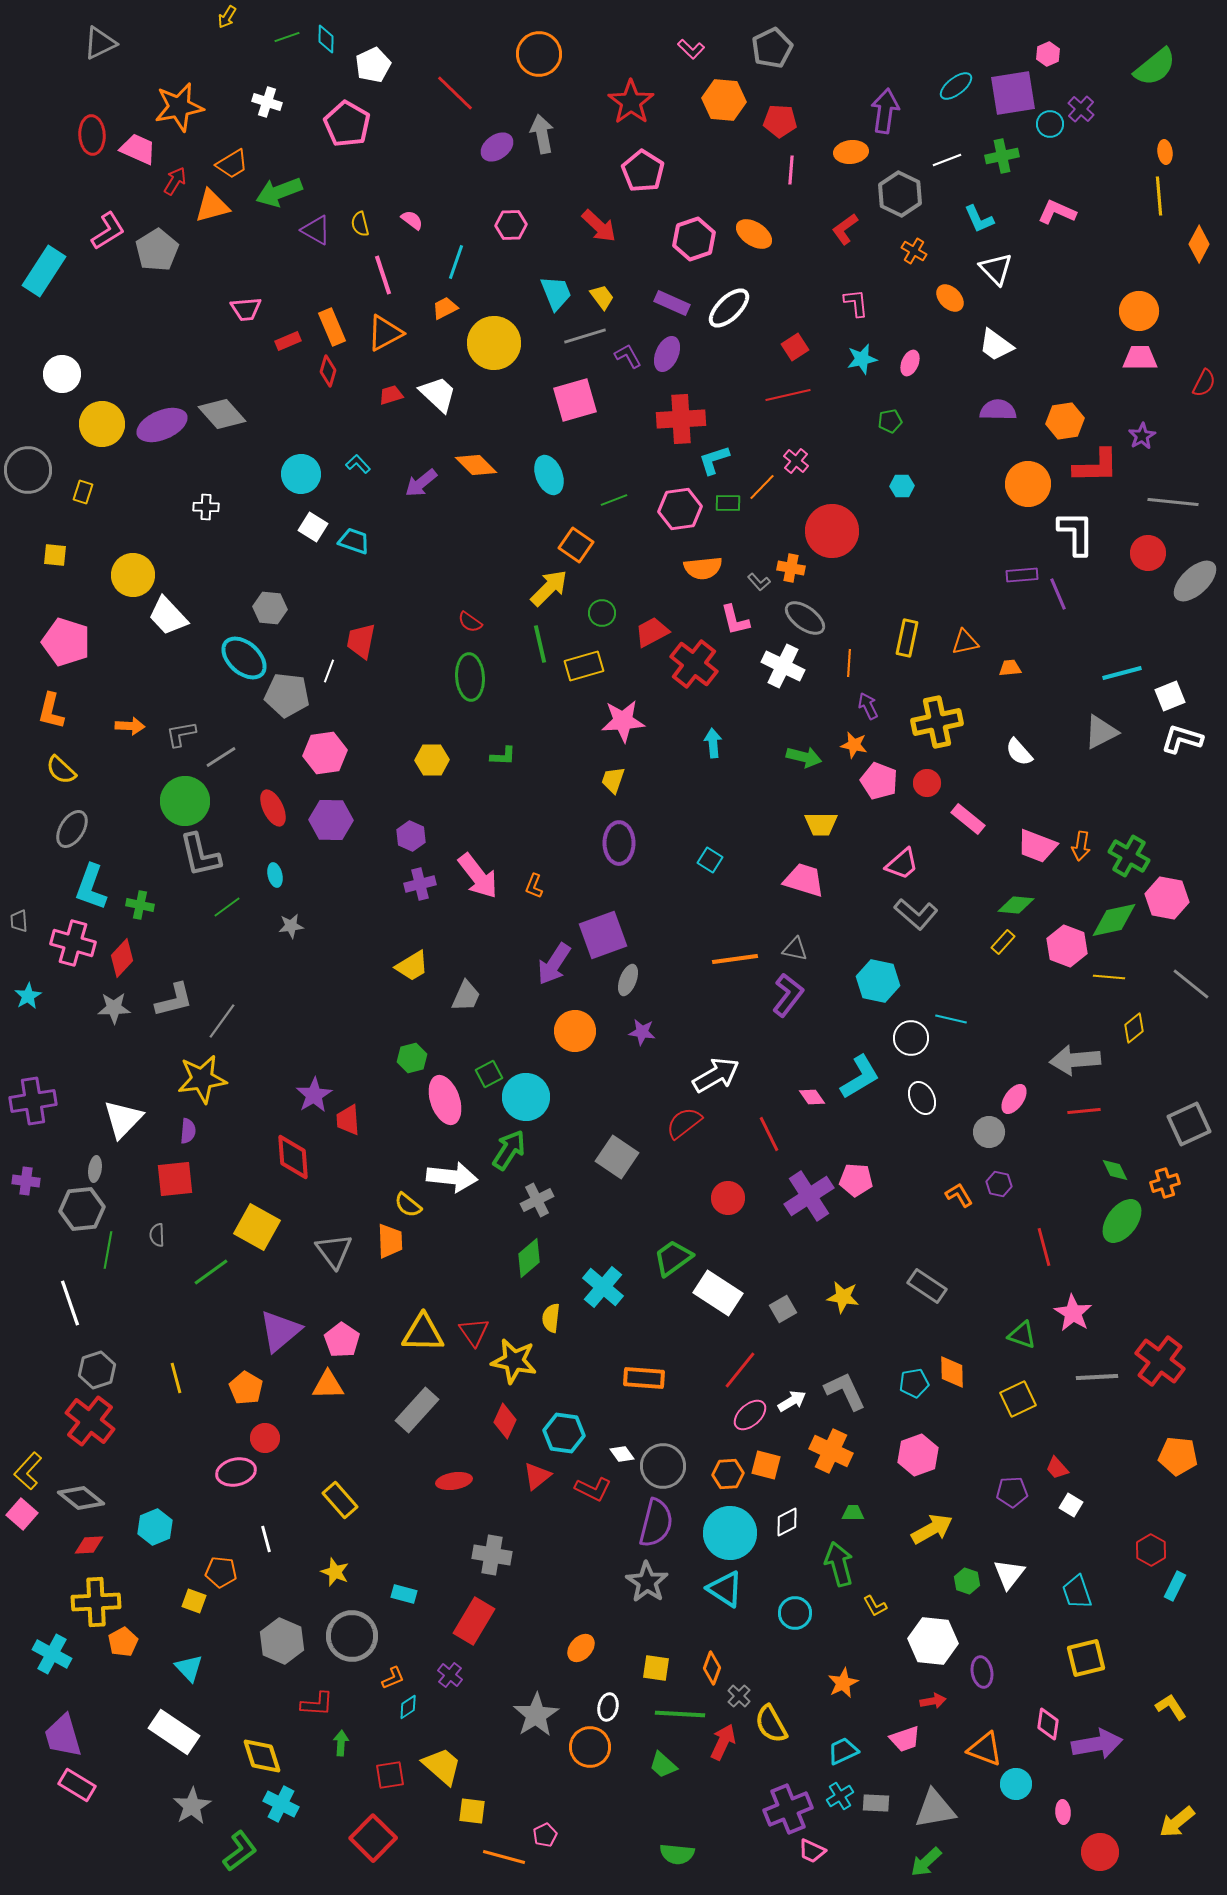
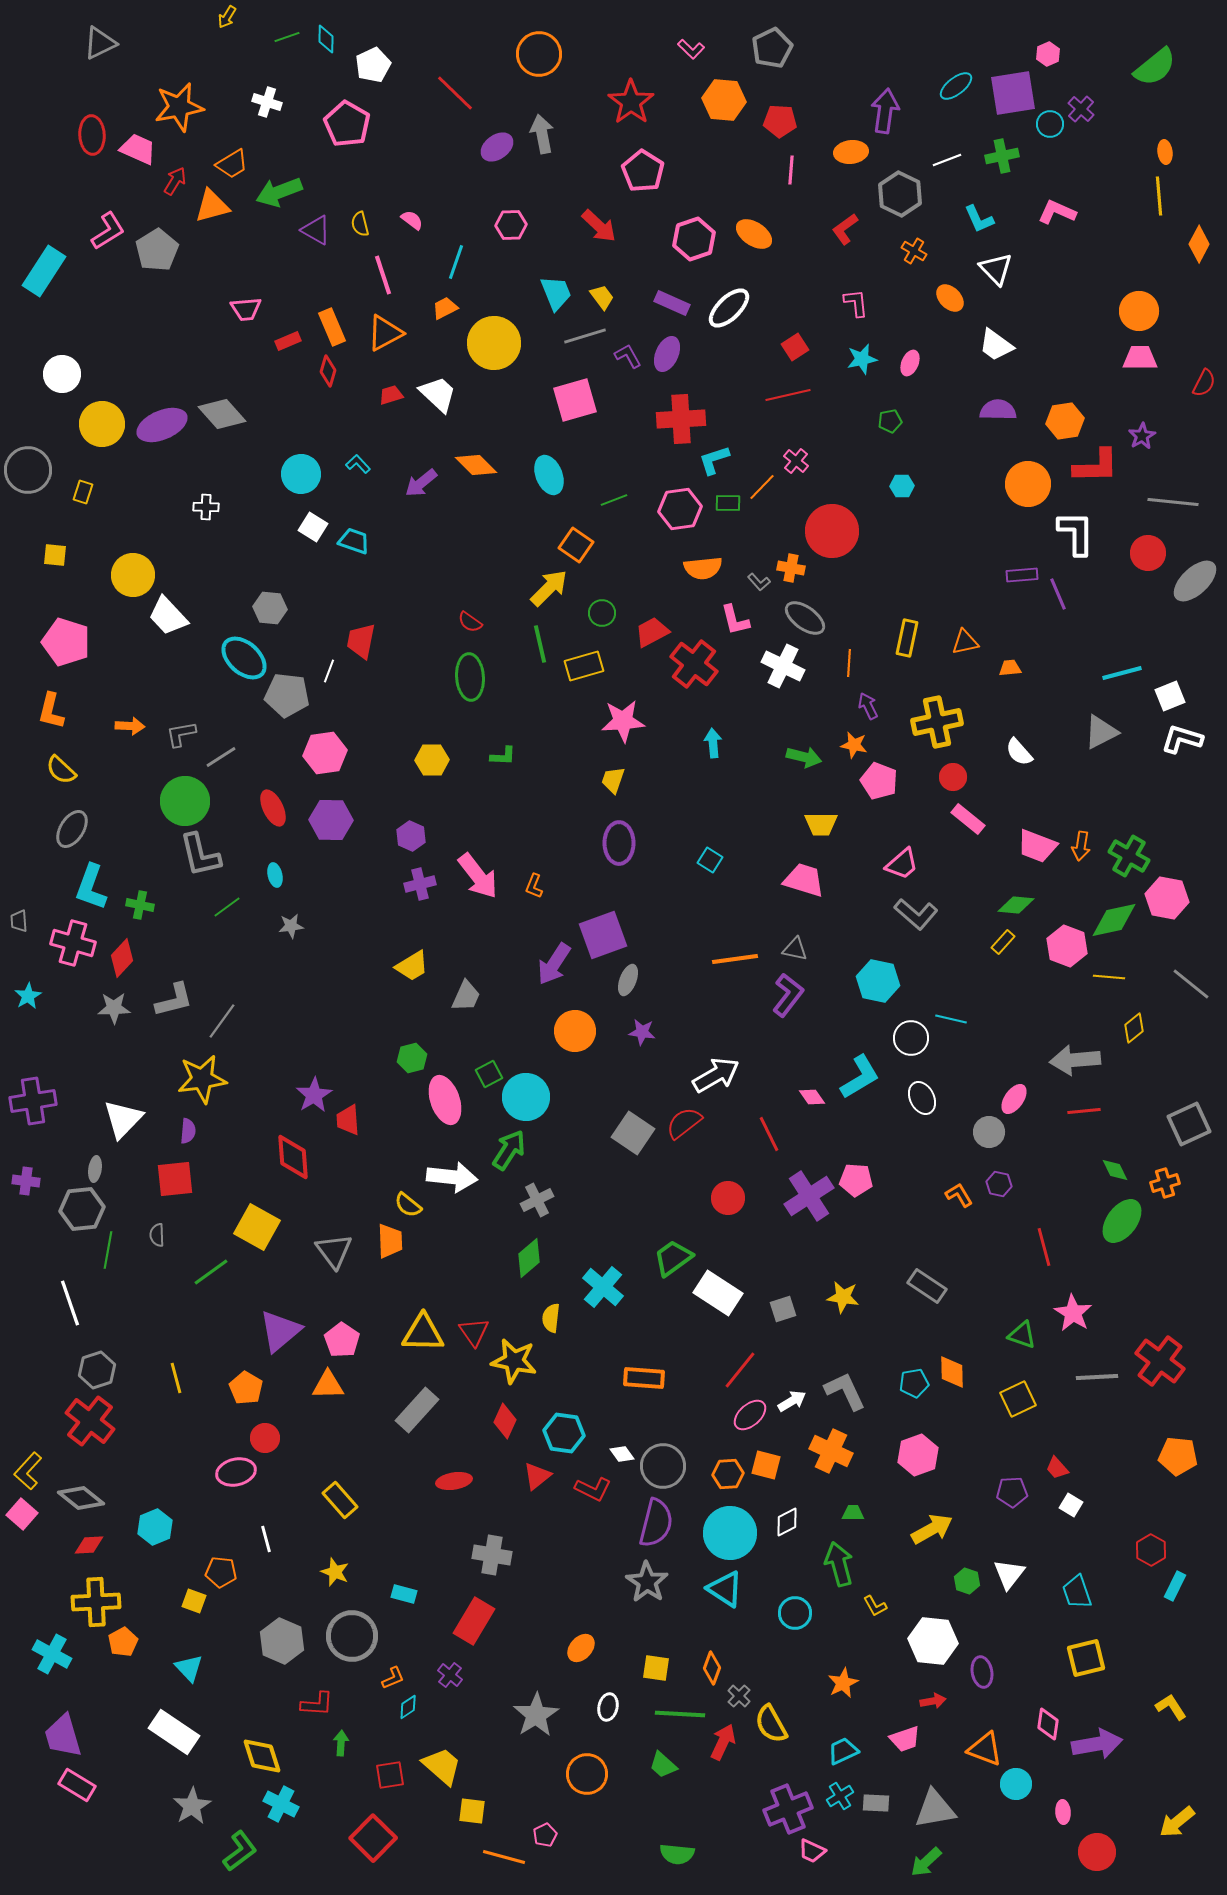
red circle at (927, 783): moved 26 px right, 6 px up
gray square at (617, 1157): moved 16 px right, 24 px up
gray square at (783, 1309): rotated 12 degrees clockwise
orange circle at (590, 1747): moved 3 px left, 27 px down
red circle at (1100, 1852): moved 3 px left
